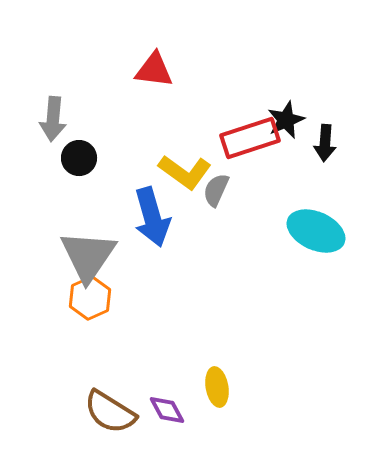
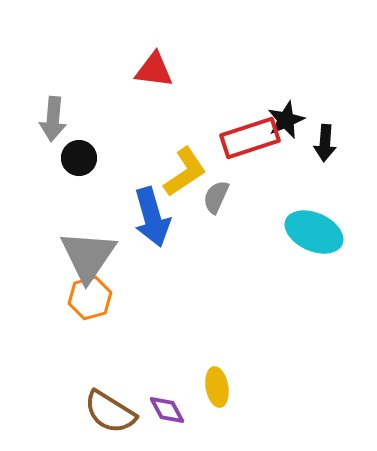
yellow L-shape: rotated 70 degrees counterclockwise
gray semicircle: moved 7 px down
cyan ellipse: moved 2 px left, 1 px down
orange hexagon: rotated 9 degrees clockwise
